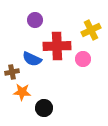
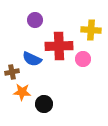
yellow cross: rotated 30 degrees clockwise
red cross: moved 2 px right
black circle: moved 4 px up
